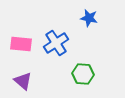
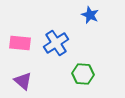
blue star: moved 1 px right, 3 px up; rotated 12 degrees clockwise
pink rectangle: moved 1 px left, 1 px up
